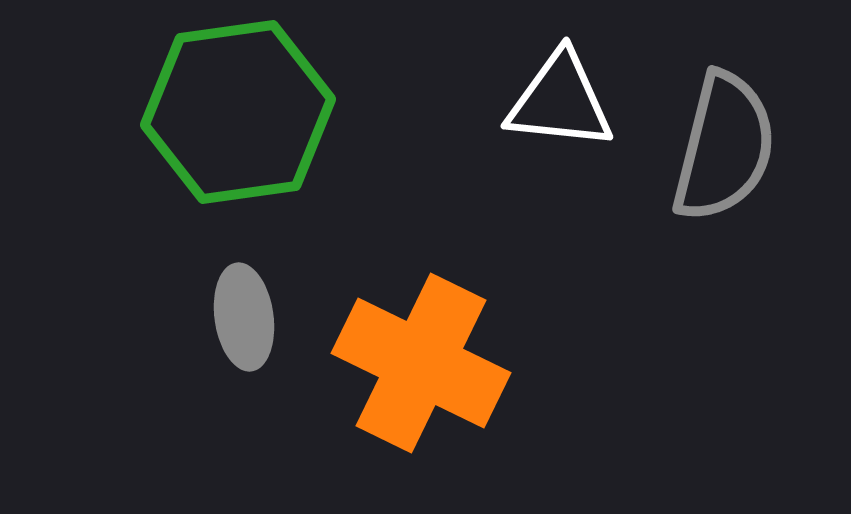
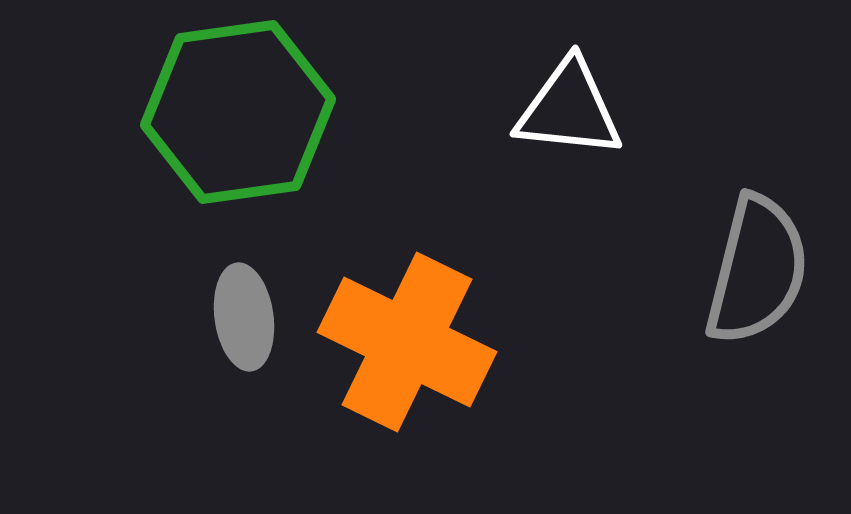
white triangle: moved 9 px right, 8 px down
gray semicircle: moved 33 px right, 123 px down
orange cross: moved 14 px left, 21 px up
